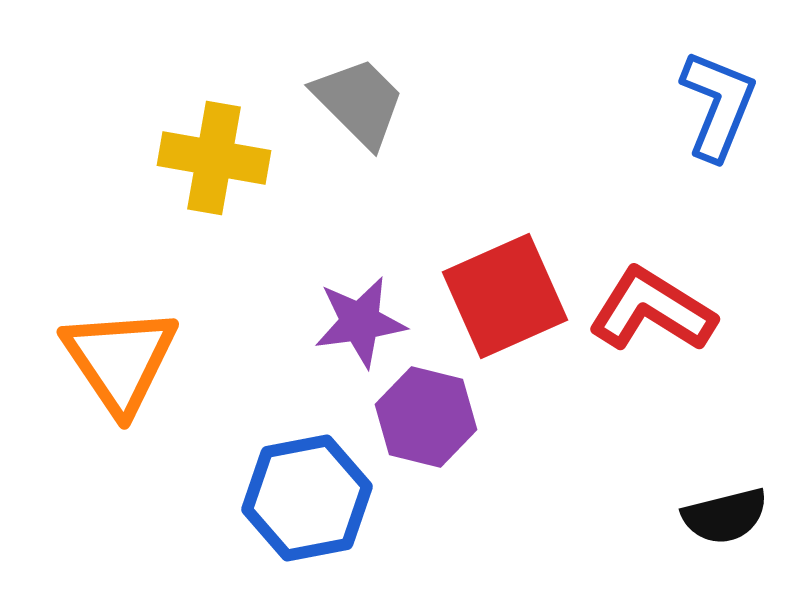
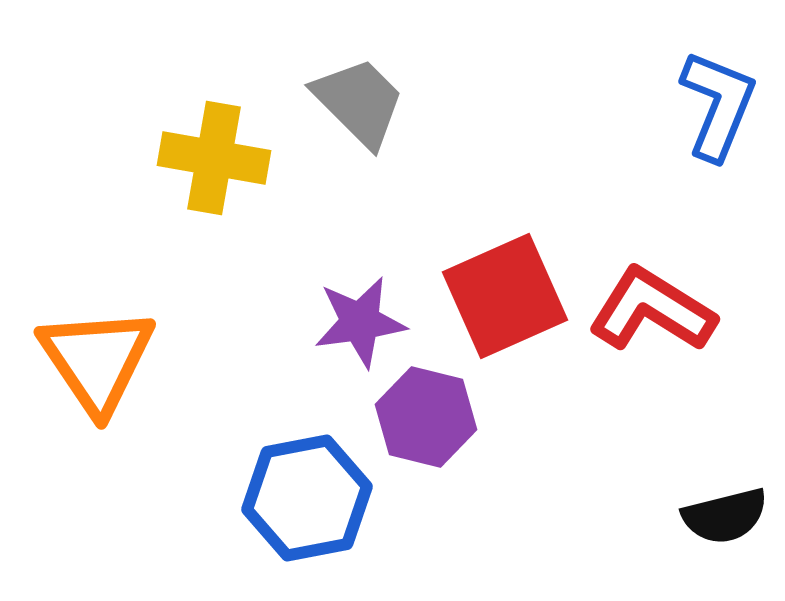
orange triangle: moved 23 px left
